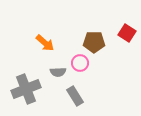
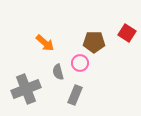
gray semicircle: rotated 77 degrees clockwise
gray rectangle: moved 1 px up; rotated 54 degrees clockwise
